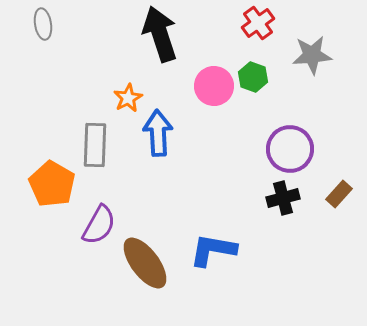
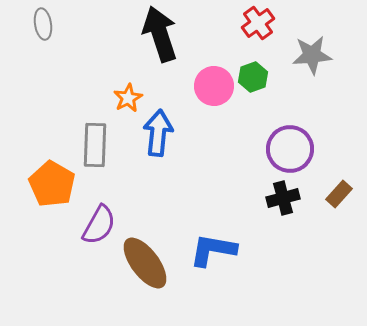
green hexagon: rotated 20 degrees clockwise
blue arrow: rotated 9 degrees clockwise
